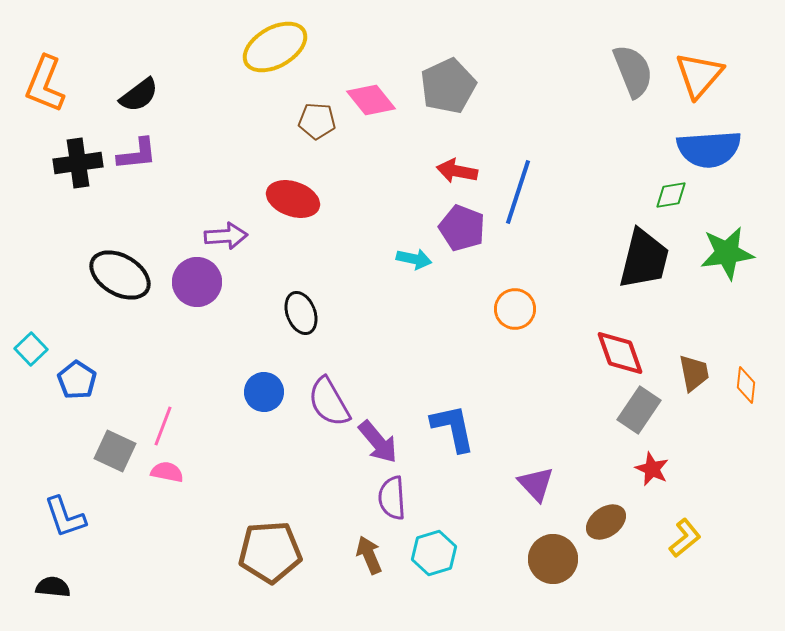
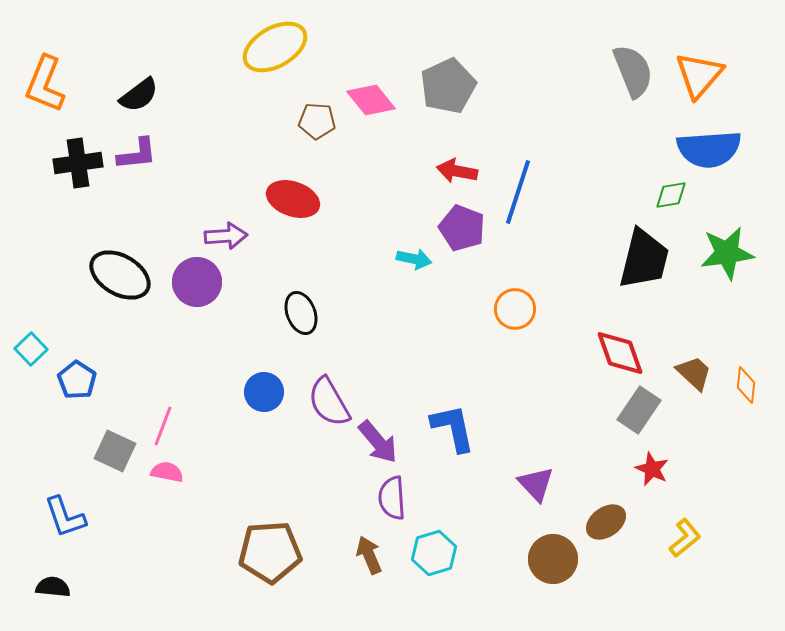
brown trapezoid at (694, 373): rotated 36 degrees counterclockwise
